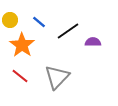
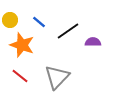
orange star: rotated 15 degrees counterclockwise
